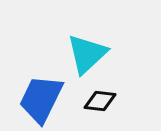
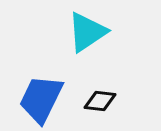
cyan triangle: moved 22 px up; rotated 9 degrees clockwise
